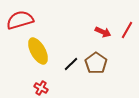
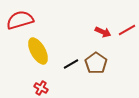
red line: rotated 30 degrees clockwise
black line: rotated 14 degrees clockwise
